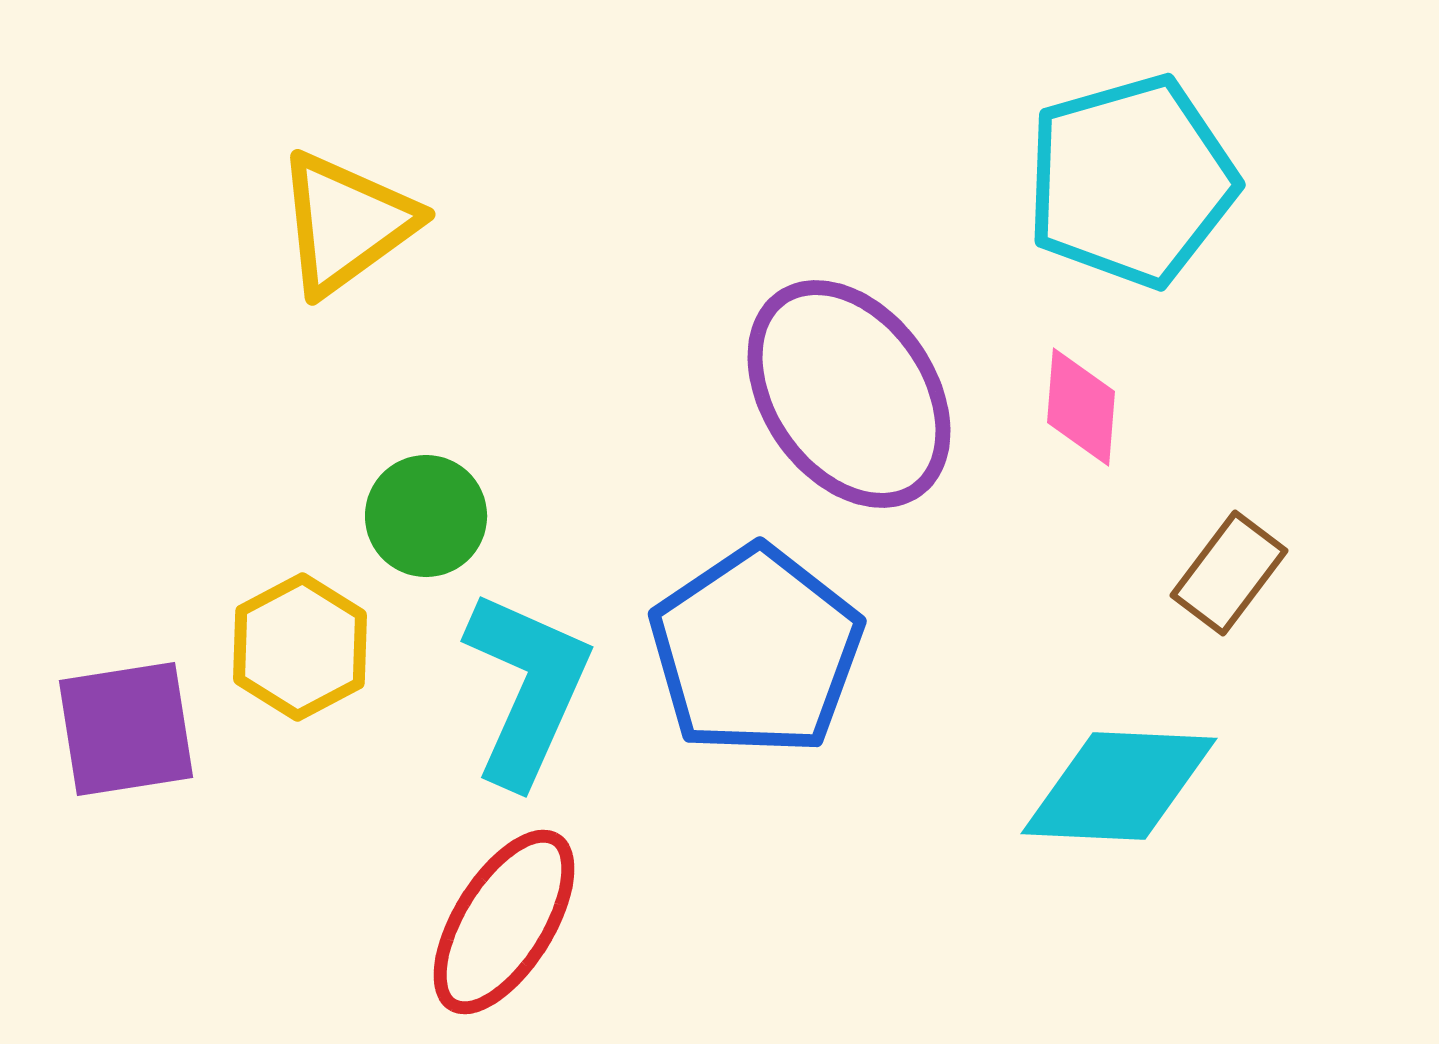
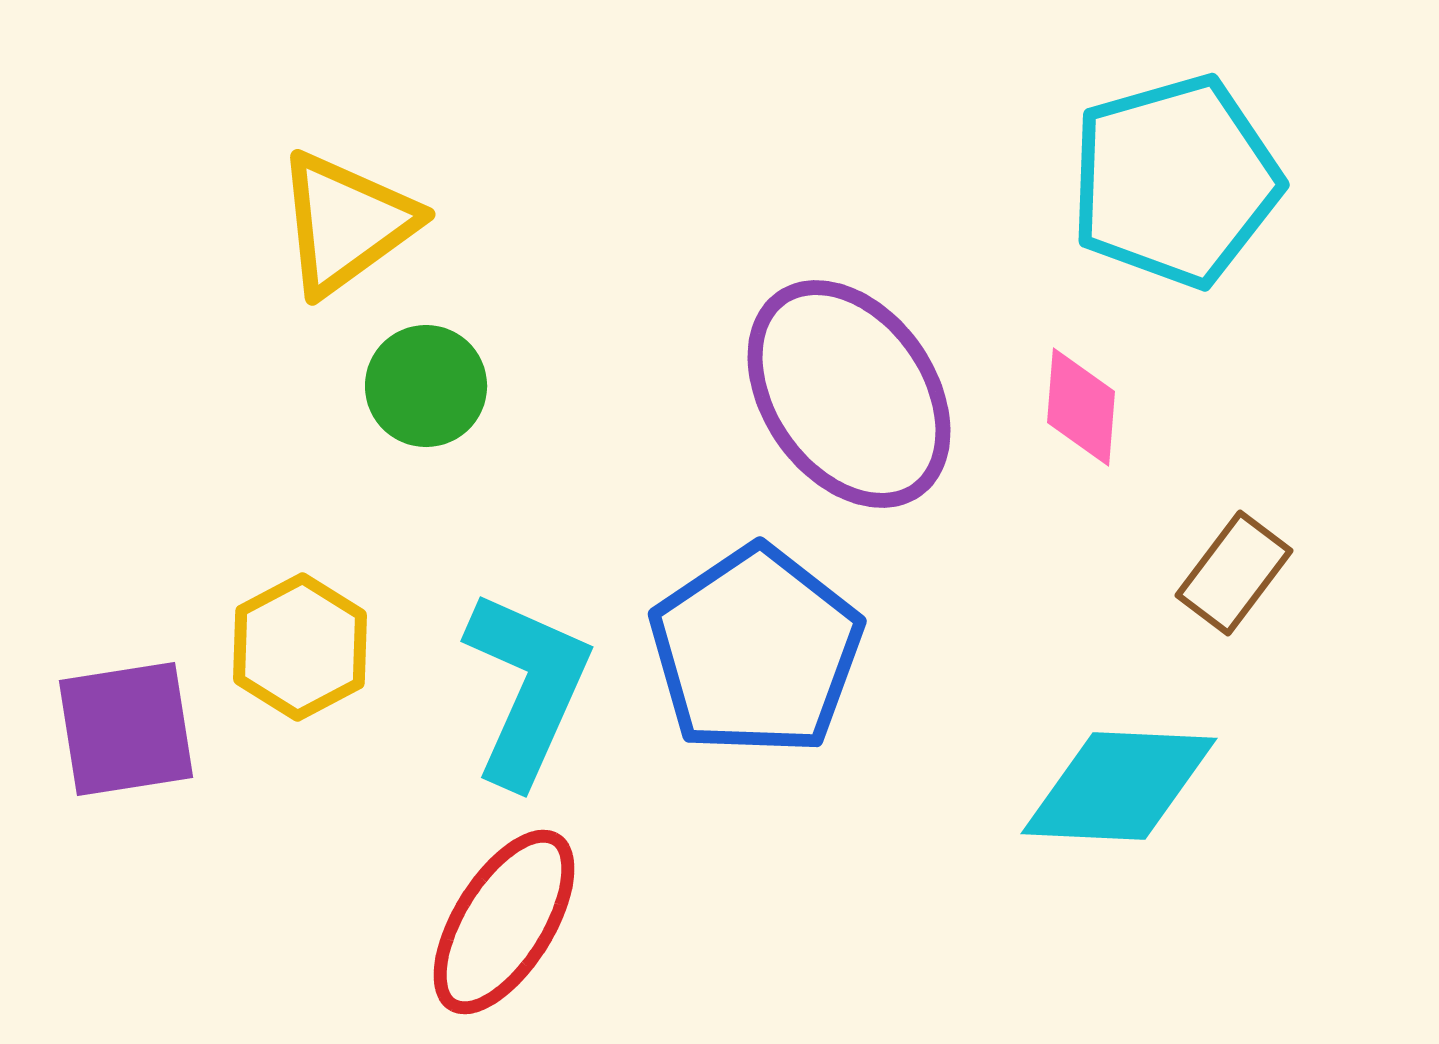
cyan pentagon: moved 44 px right
green circle: moved 130 px up
brown rectangle: moved 5 px right
